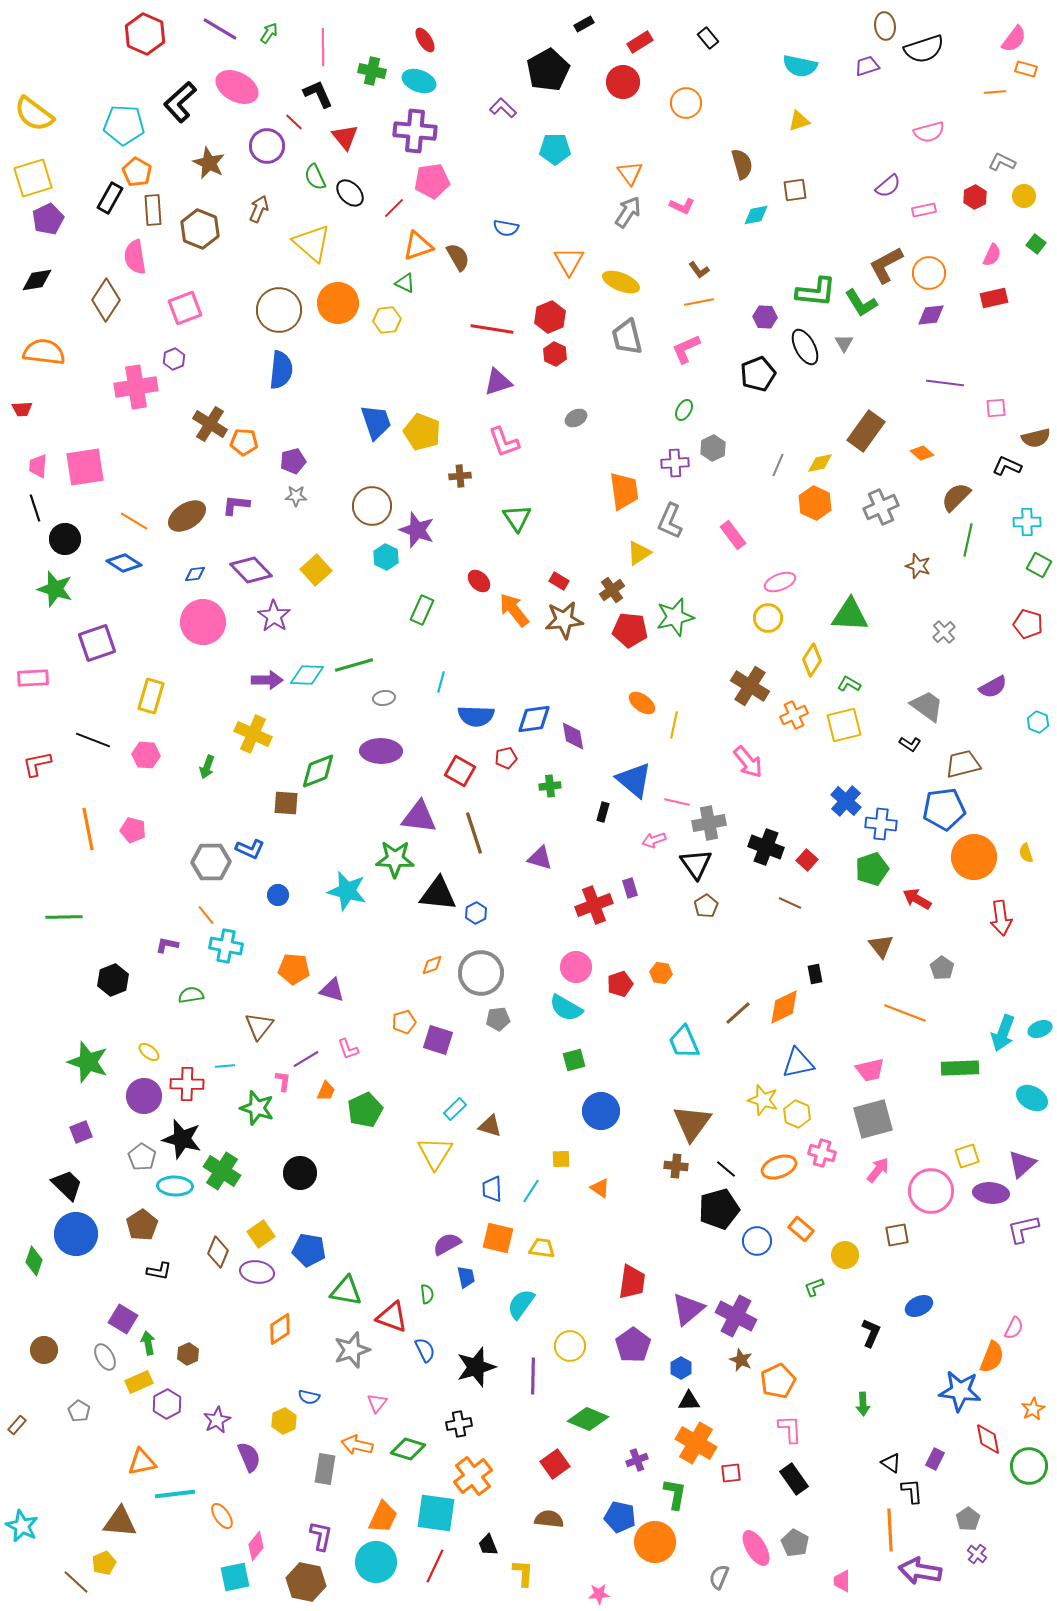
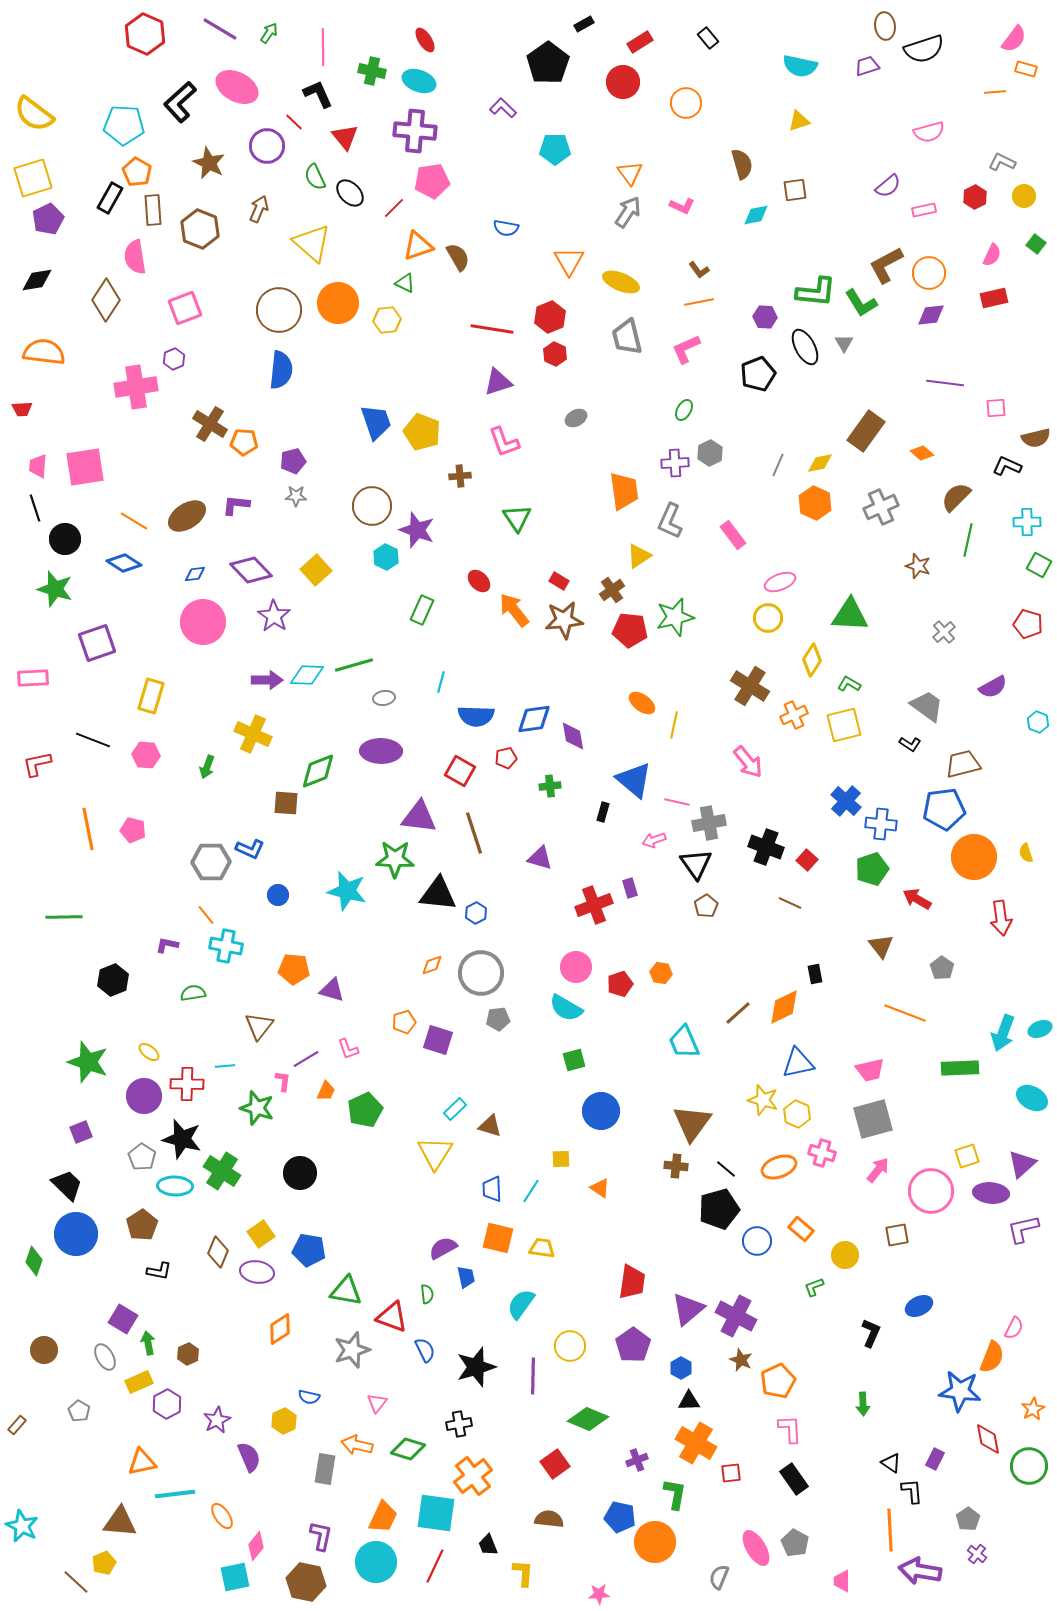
black pentagon at (548, 70): moved 7 px up; rotated 6 degrees counterclockwise
gray hexagon at (713, 448): moved 3 px left, 5 px down
yellow triangle at (639, 553): moved 3 px down
green semicircle at (191, 995): moved 2 px right, 2 px up
purple semicircle at (447, 1244): moved 4 px left, 4 px down
